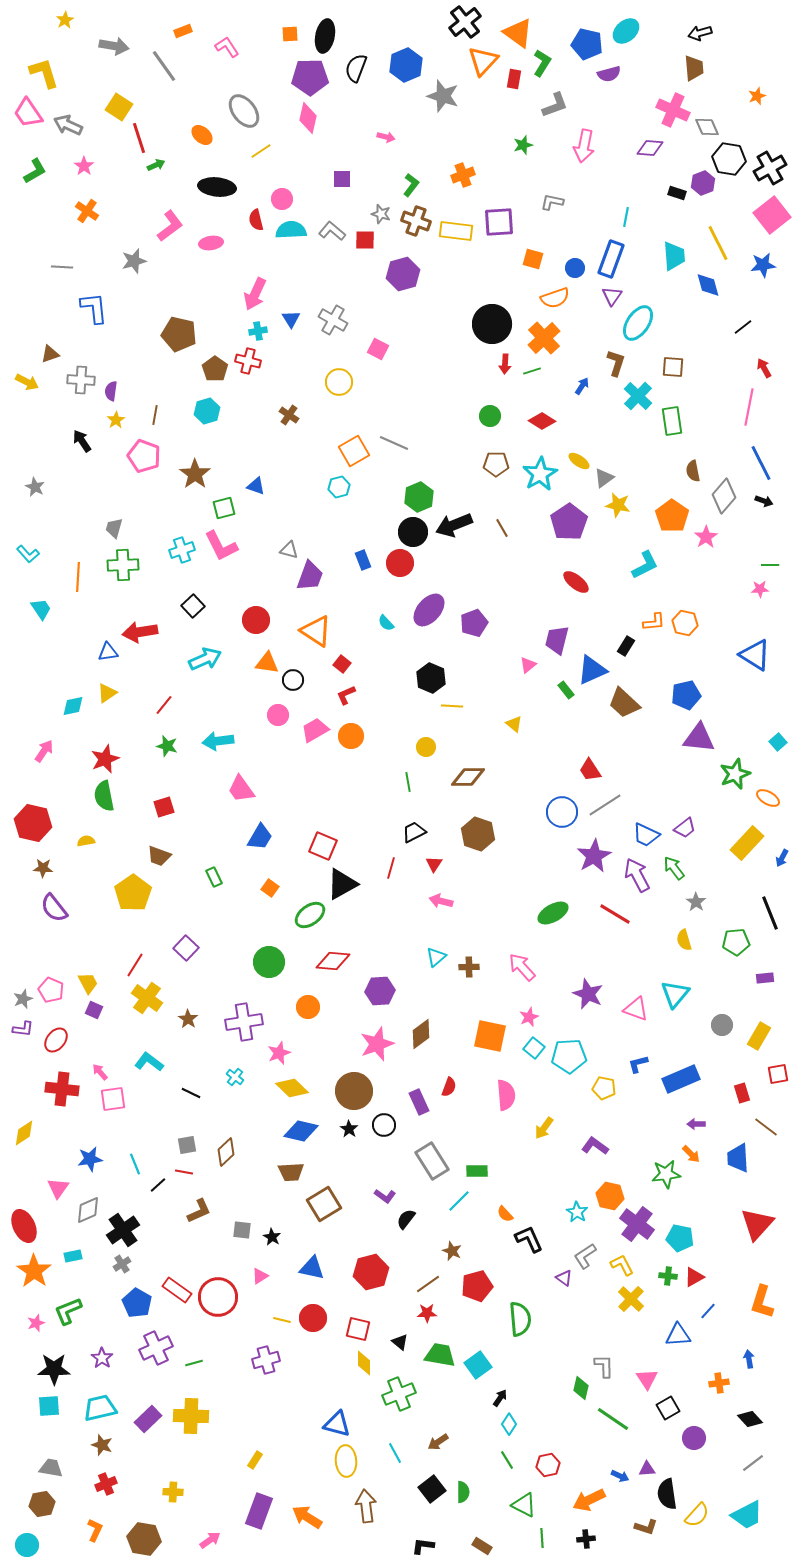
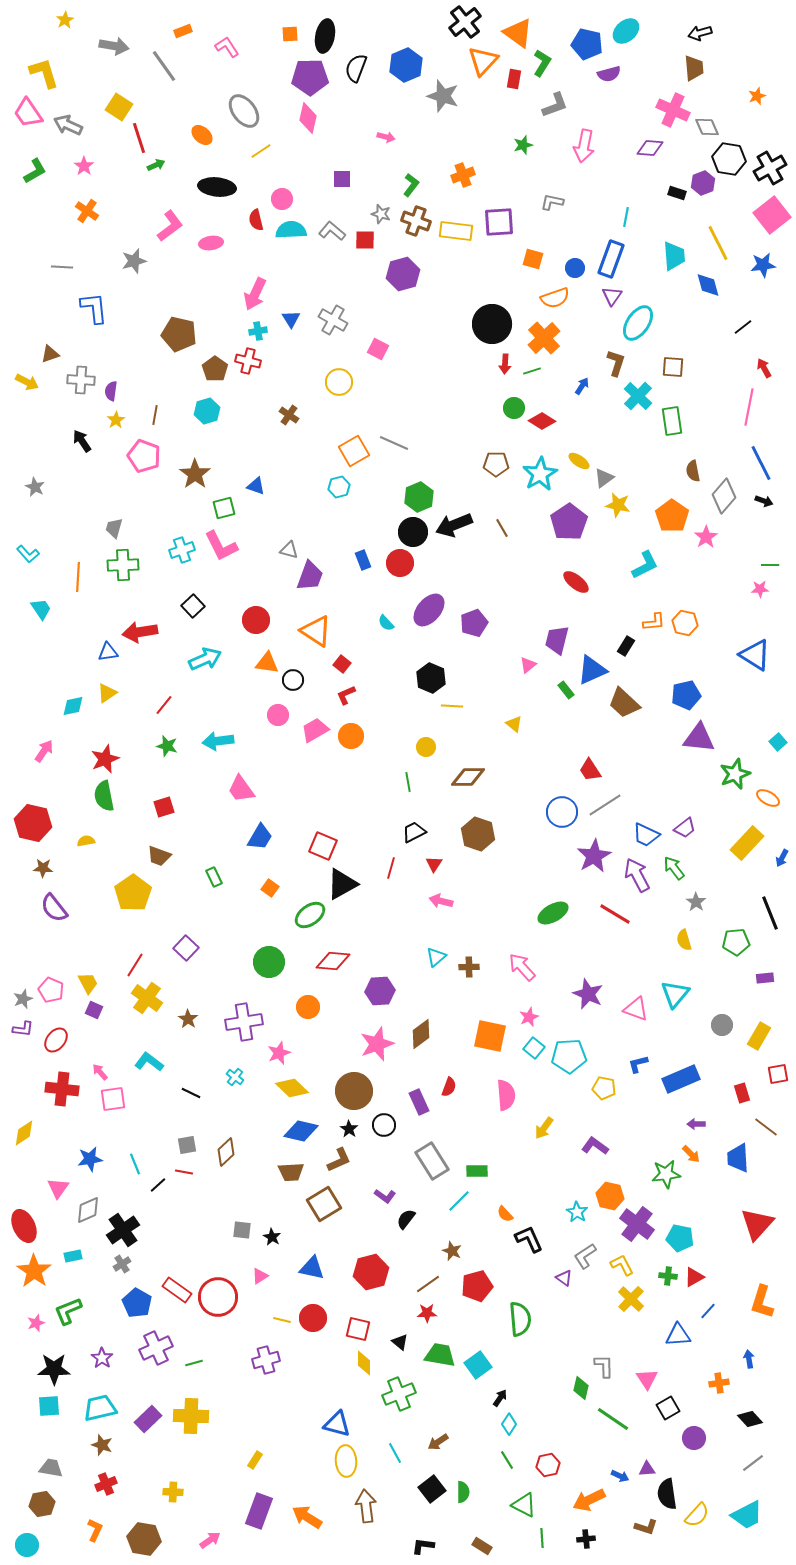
green circle at (490, 416): moved 24 px right, 8 px up
brown L-shape at (199, 1211): moved 140 px right, 51 px up
